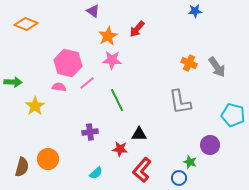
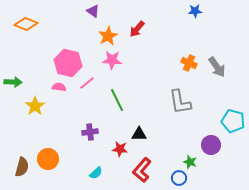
cyan pentagon: moved 6 px down
purple circle: moved 1 px right
